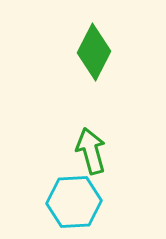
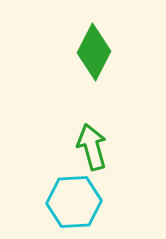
green arrow: moved 1 px right, 4 px up
